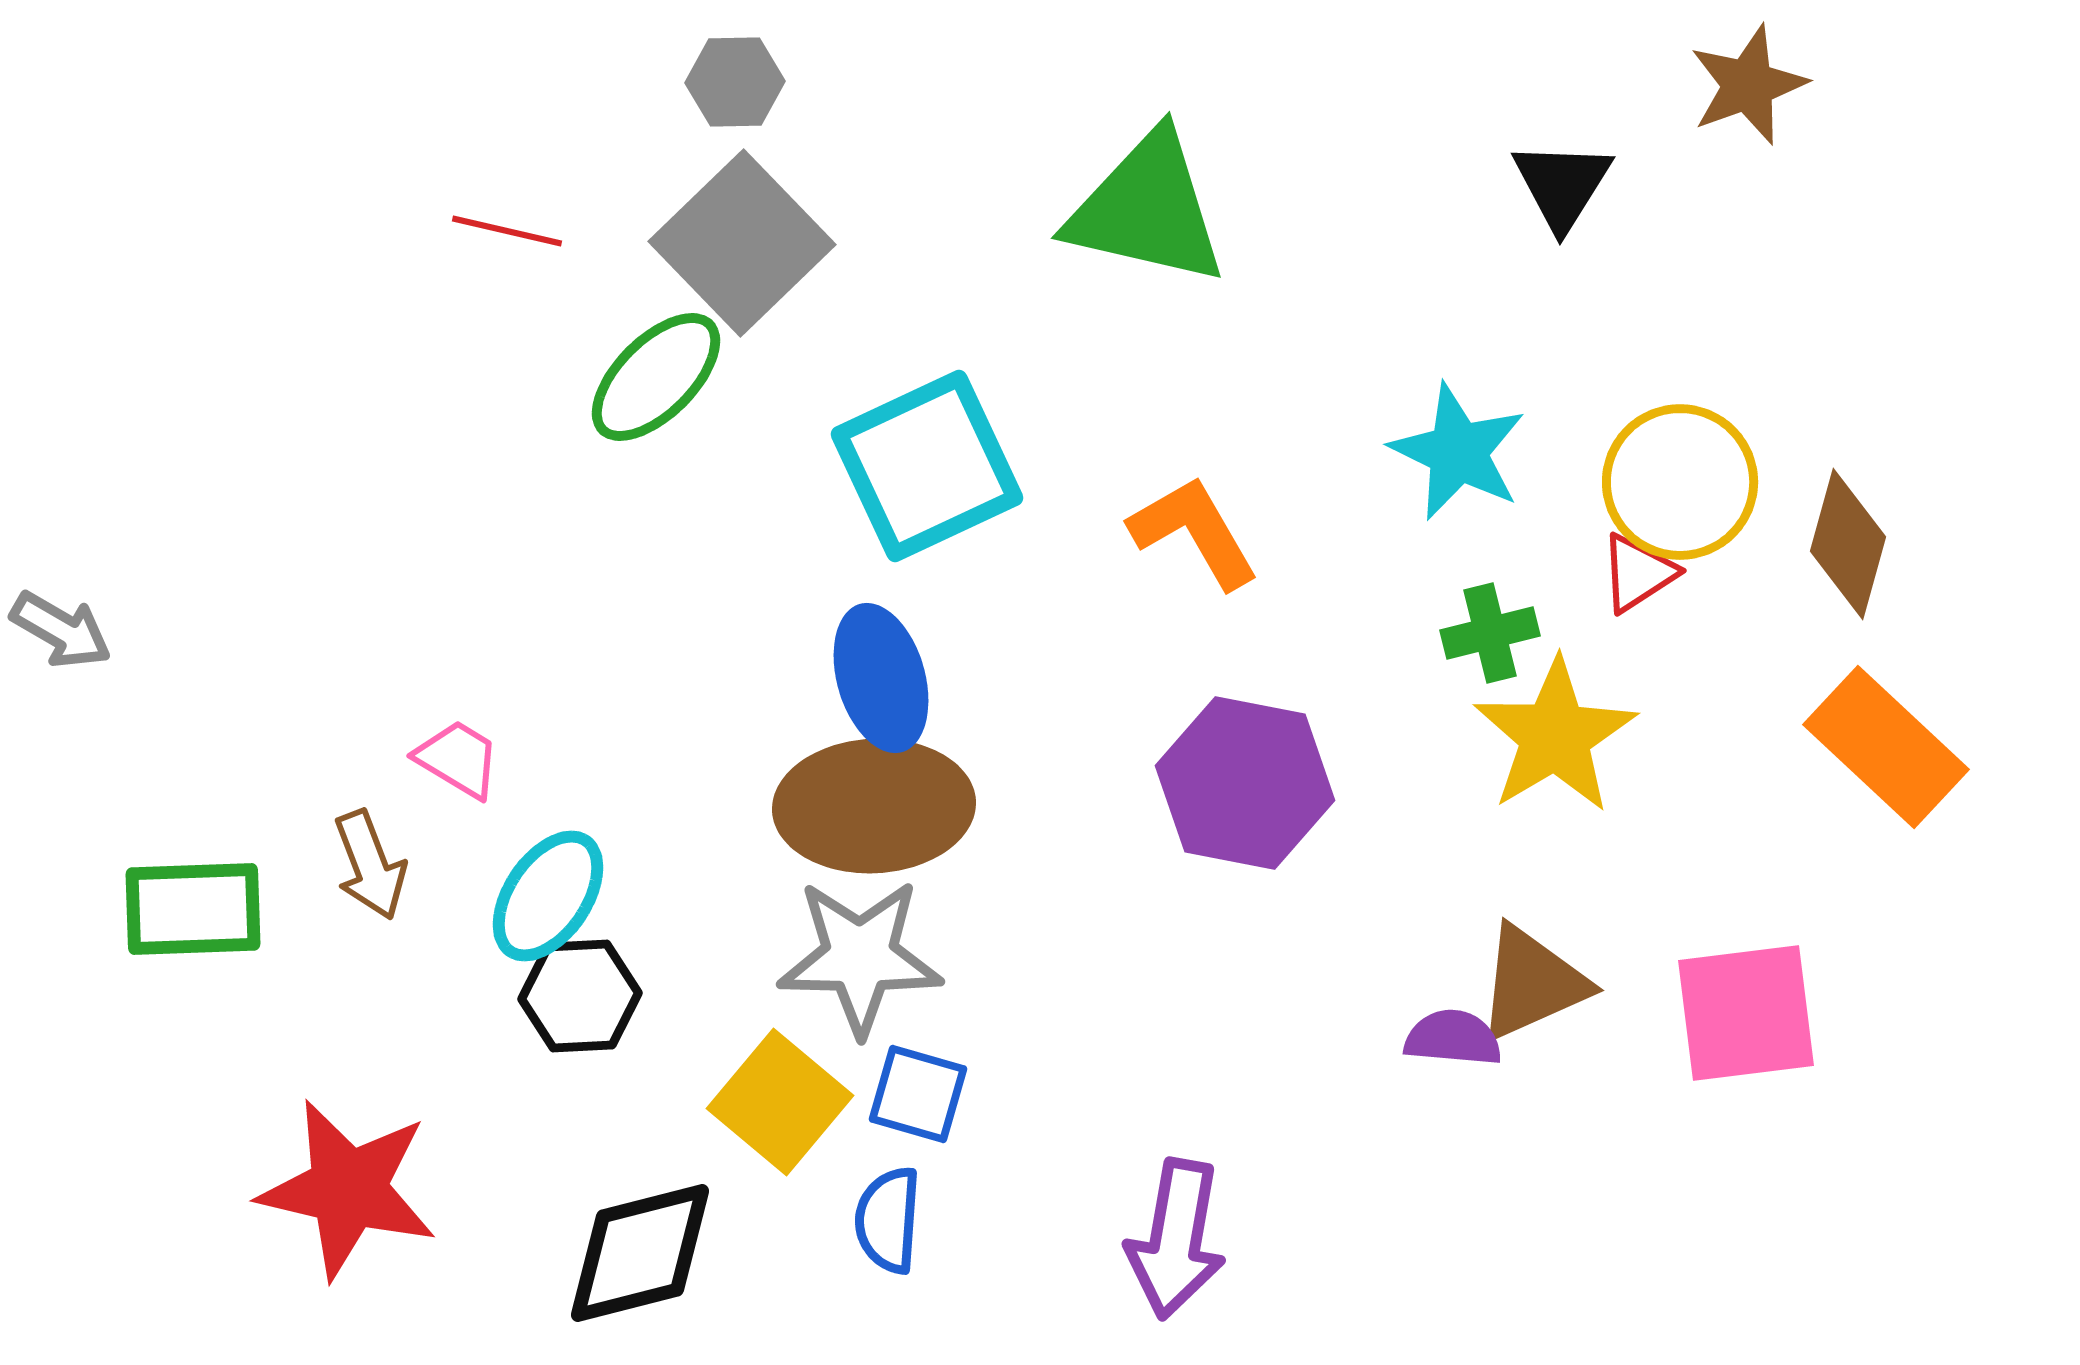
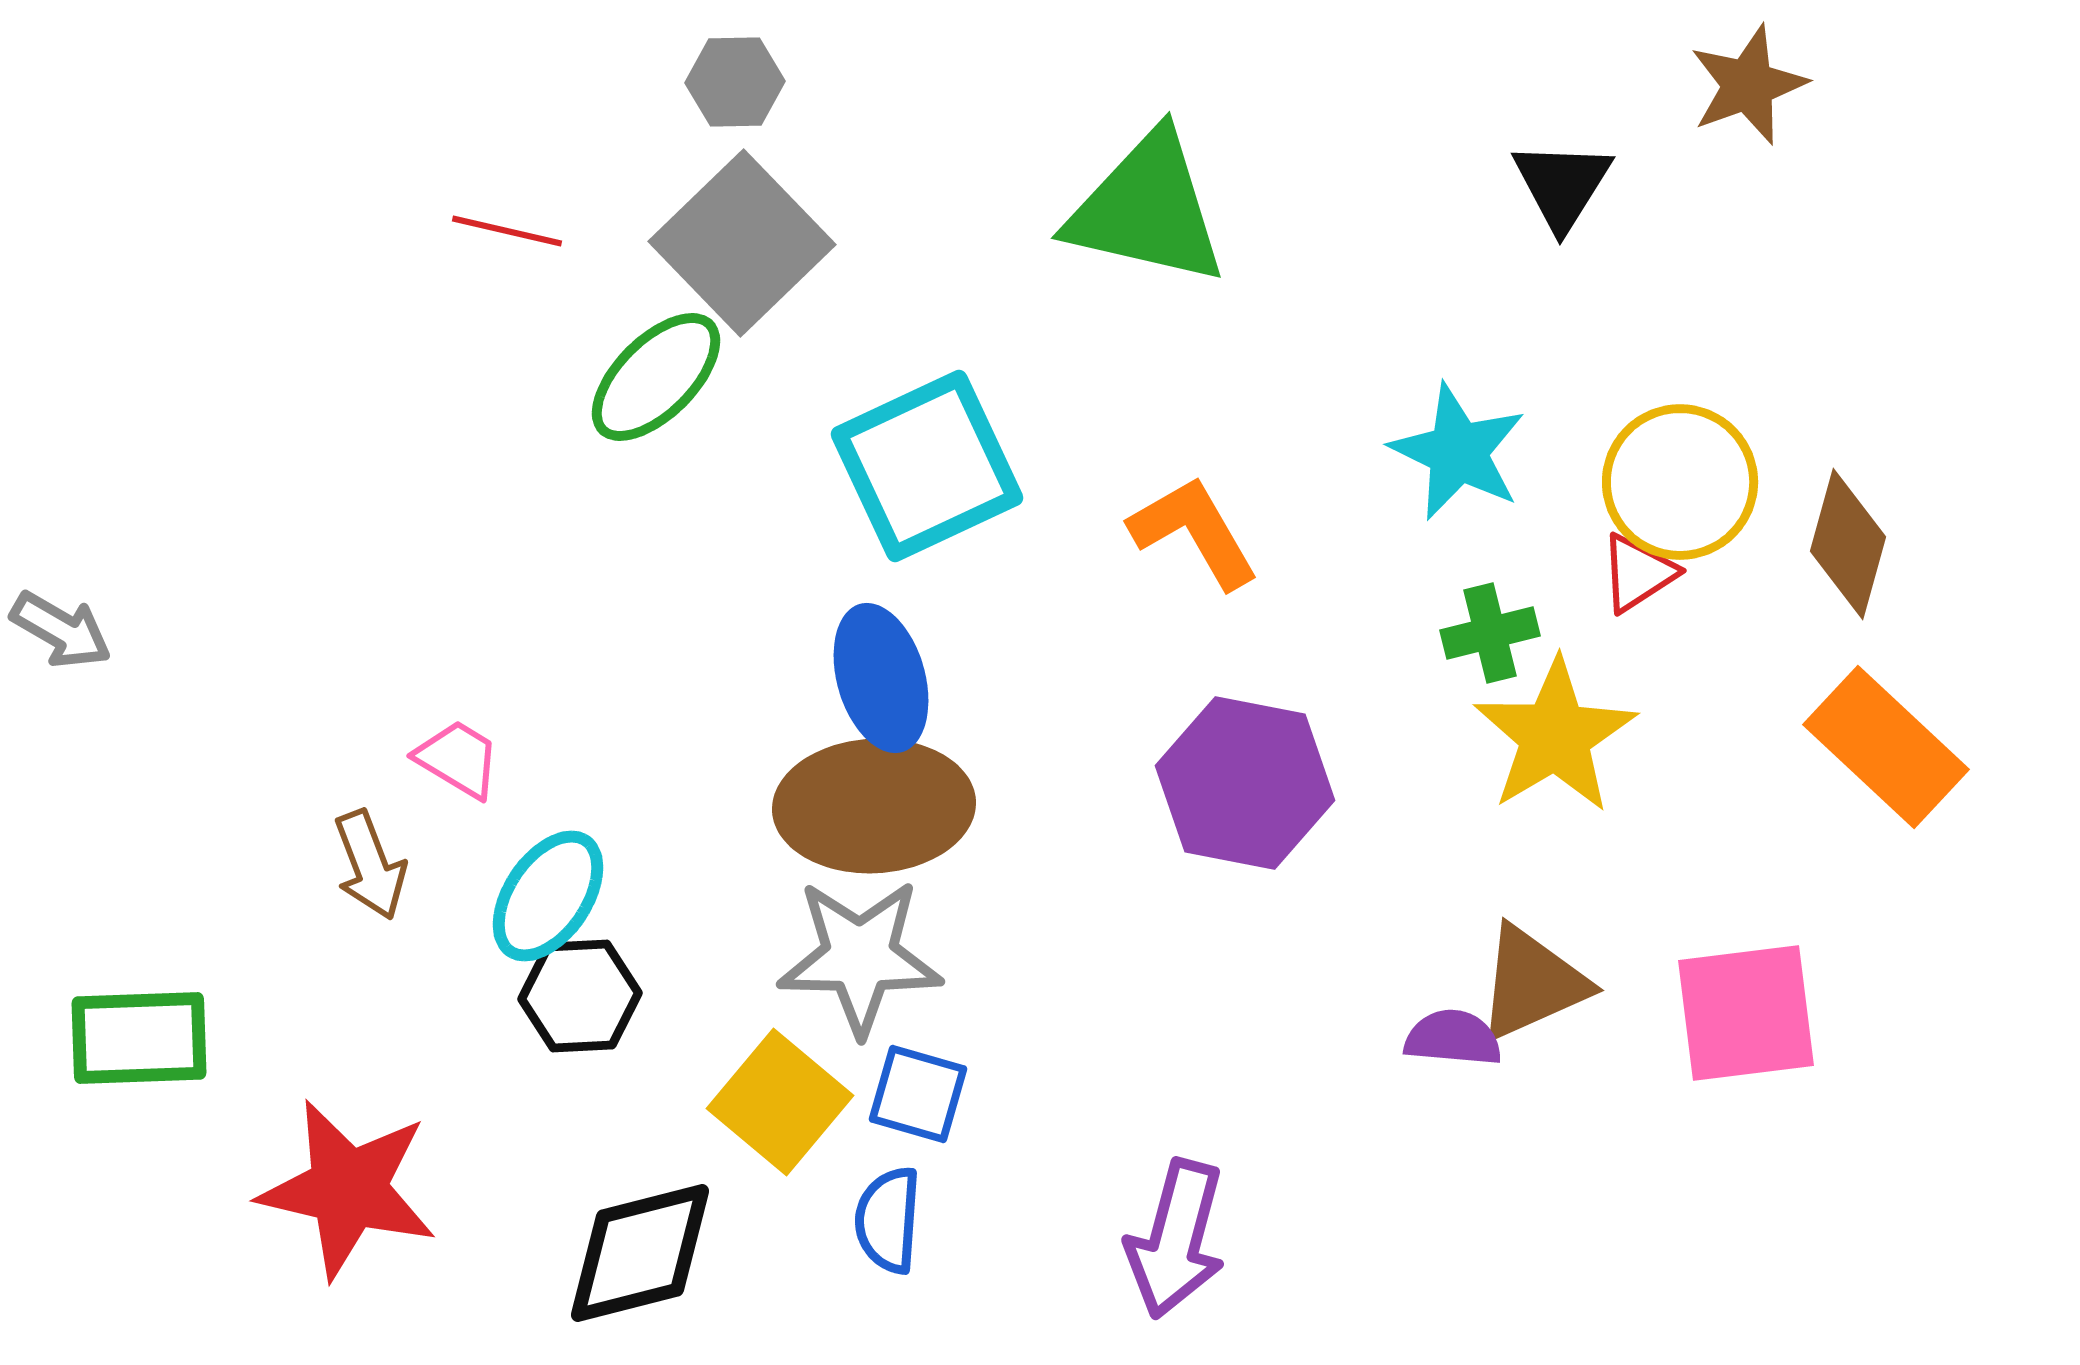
green rectangle: moved 54 px left, 129 px down
purple arrow: rotated 5 degrees clockwise
